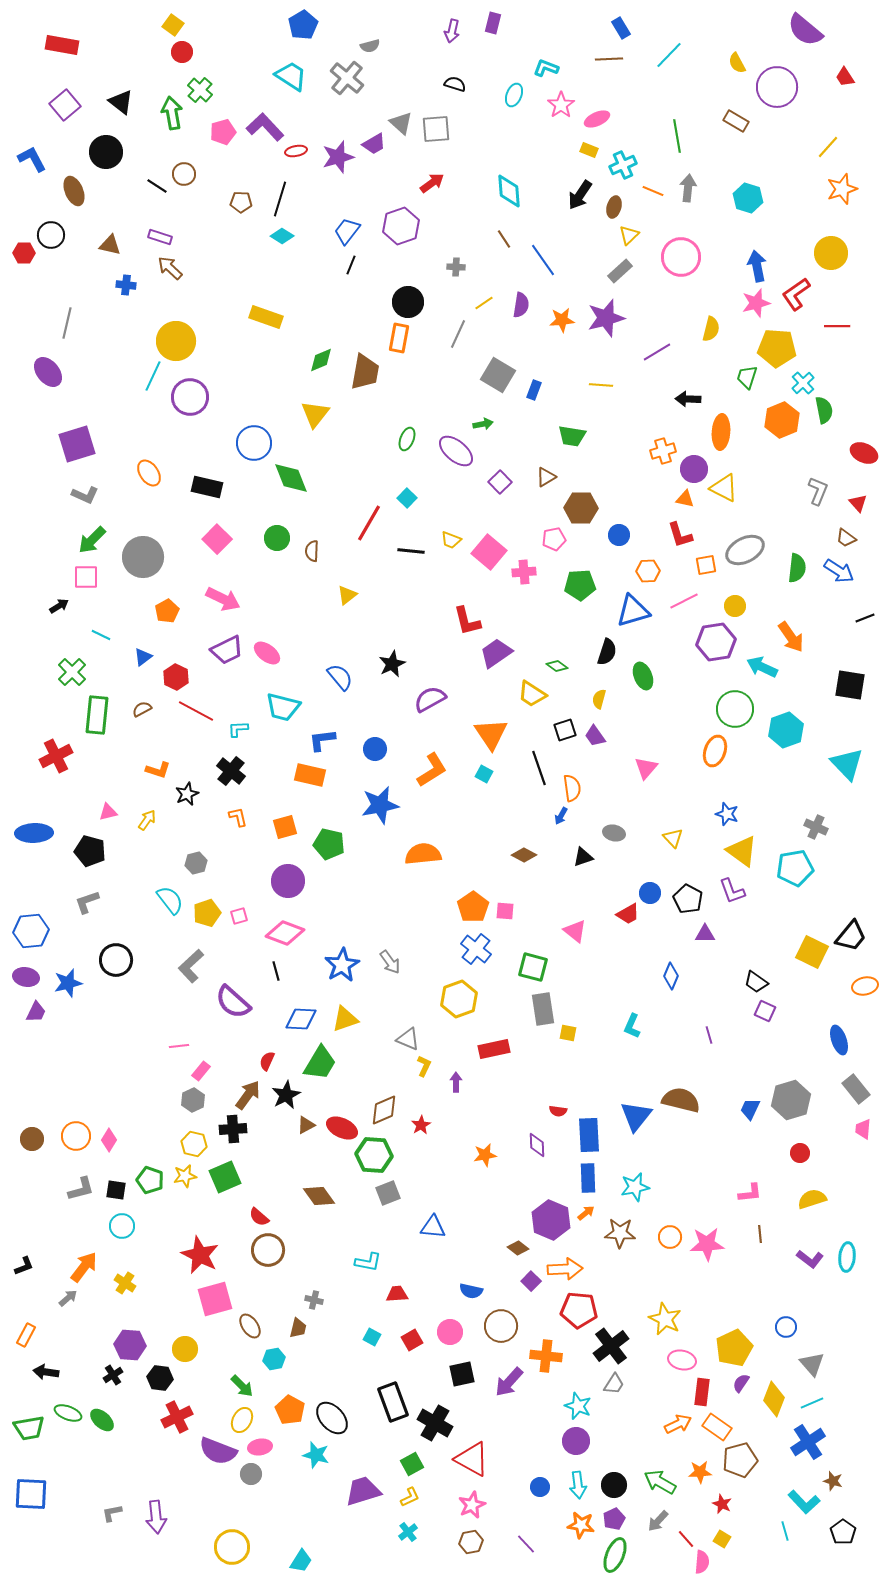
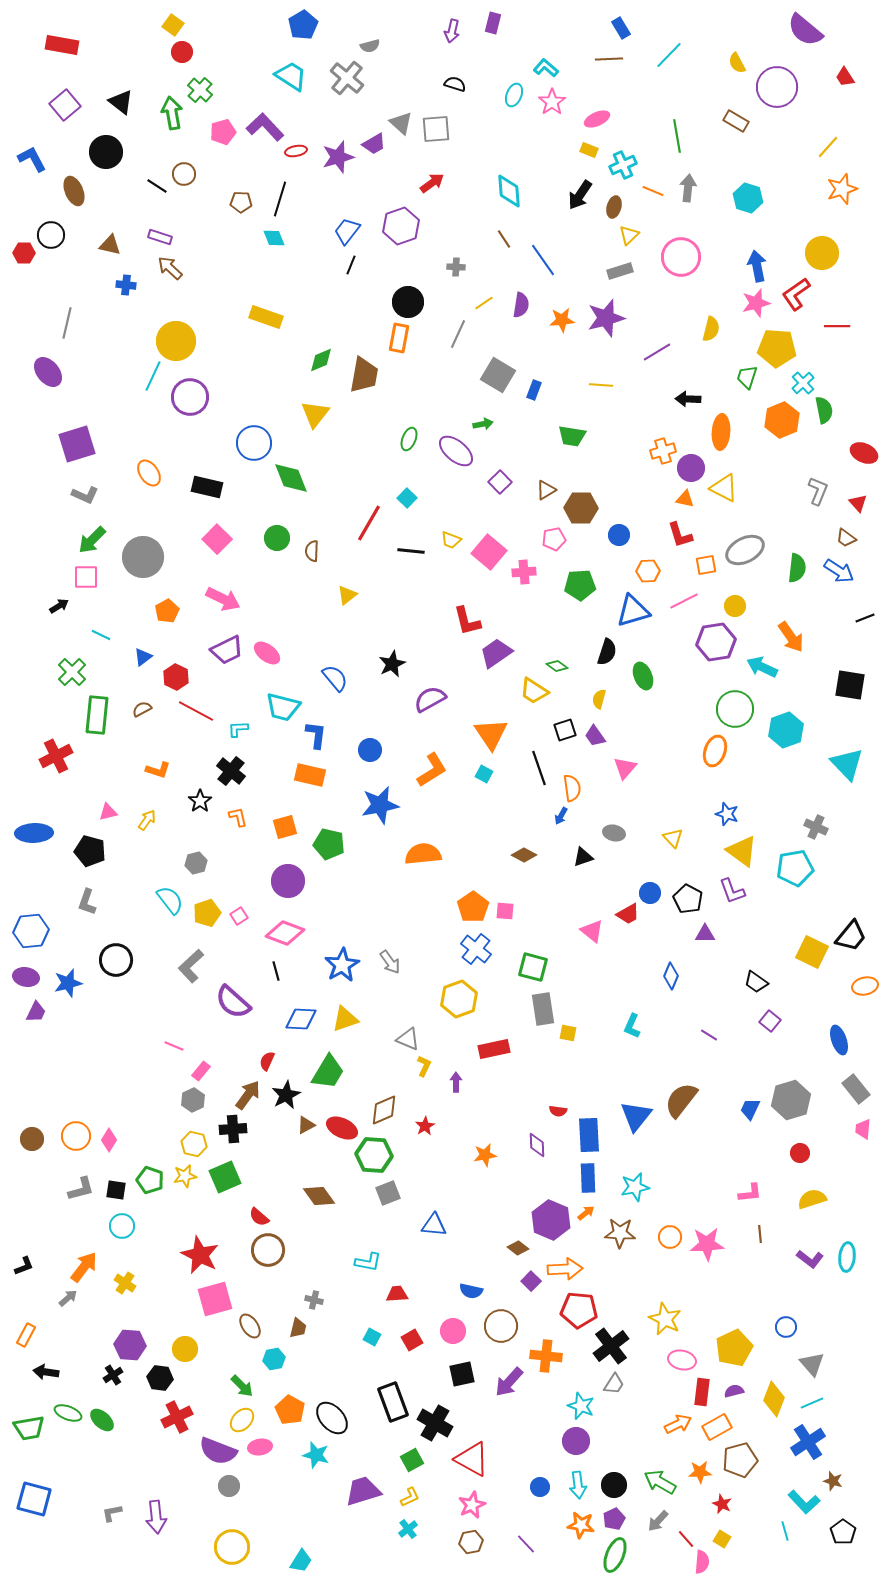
cyan L-shape at (546, 68): rotated 20 degrees clockwise
pink star at (561, 105): moved 9 px left, 3 px up
cyan diamond at (282, 236): moved 8 px left, 2 px down; rotated 35 degrees clockwise
yellow circle at (831, 253): moved 9 px left
gray rectangle at (620, 271): rotated 25 degrees clockwise
brown trapezoid at (365, 372): moved 1 px left, 3 px down
green ellipse at (407, 439): moved 2 px right
purple circle at (694, 469): moved 3 px left, 1 px up
brown triangle at (546, 477): moved 13 px down
blue semicircle at (340, 677): moved 5 px left, 1 px down
yellow trapezoid at (532, 694): moved 2 px right, 3 px up
blue L-shape at (322, 740): moved 6 px left, 5 px up; rotated 104 degrees clockwise
blue circle at (375, 749): moved 5 px left, 1 px down
pink triangle at (646, 768): moved 21 px left
black star at (187, 794): moved 13 px right, 7 px down; rotated 10 degrees counterclockwise
gray L-shape at (87, 902): rotated 52 degrees counterclockwise
pink square at (239, 916): rotated 18 degrees counterclockwise
pink triangle at (575, 931): moved 17 px right
purple square at (765, 1011): moved 5 px right, 10 px down; rotated 15 degrees clockwise
purple line at (709, 1035): rotated 42 degrees counterclockwise
pink line at (179, 1046): moved 5 px left; rotated 30 degrees clockwise
green trapezoid at (320, 1063): moved 8 px right, 9 px down
brown semicircle at (681, 1100): rotated 66 degrees counterclockwise
red star at (421, 1125): moved 4 px right, 1 px down
blue triangle at (433, 1227): moved 1 px right, 2 px up
pink circle at (450, 1332): moved 3 px right, 1 px up
purple semicircle at (741, 1383): moved 7 px left, 8 px down; rotated 42 degrees clockwise
cyan star at (578, 1406): moved 3 px right
yellow ellipse at (242, 1420): rotated 15 degrees clockwise
orange rectangle at (717, 1427): rotated 64 degrees counterclockwise
green square at (412, 1464): moved 4 px up
gray circle at (251, 1474): moved 22 px left, 12 px down
blue square at (31, 1494): moved 3 px right, 5 px down; rotated 12 degrees clockwise
cyan cross at (408, 1532): moved 3 px up
